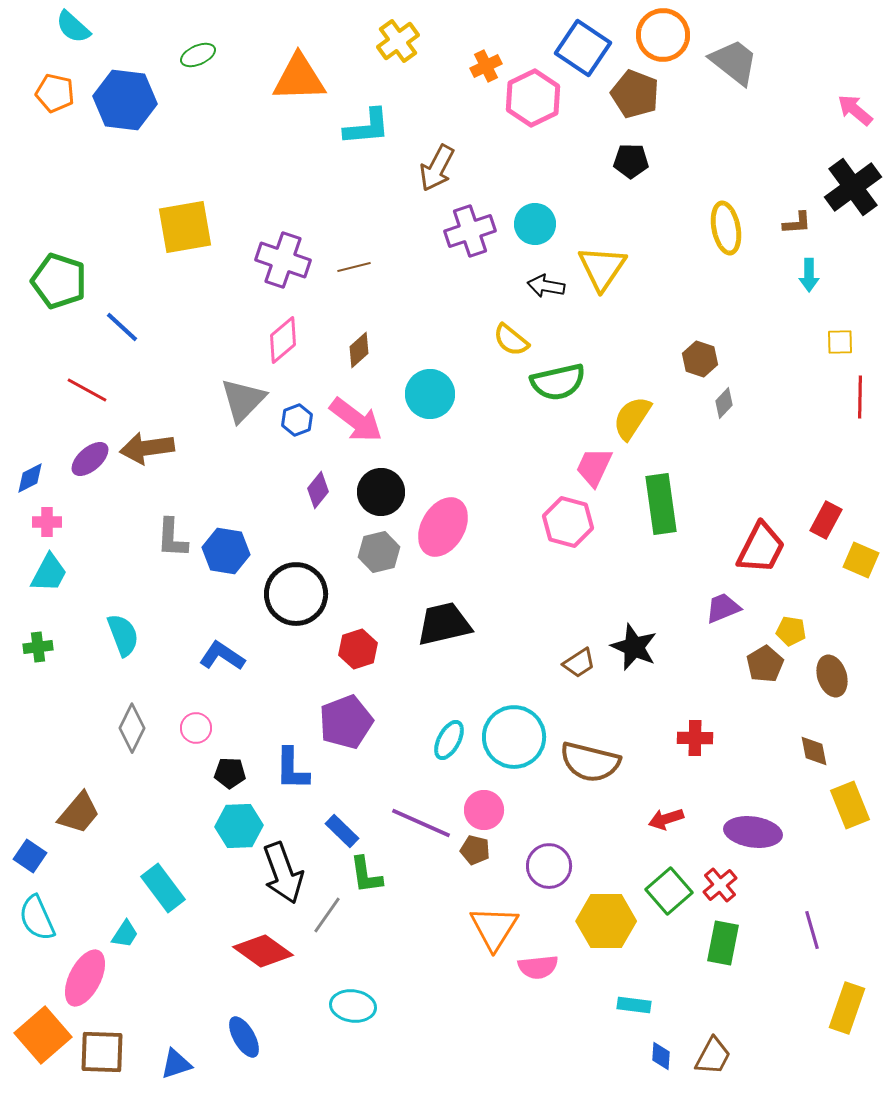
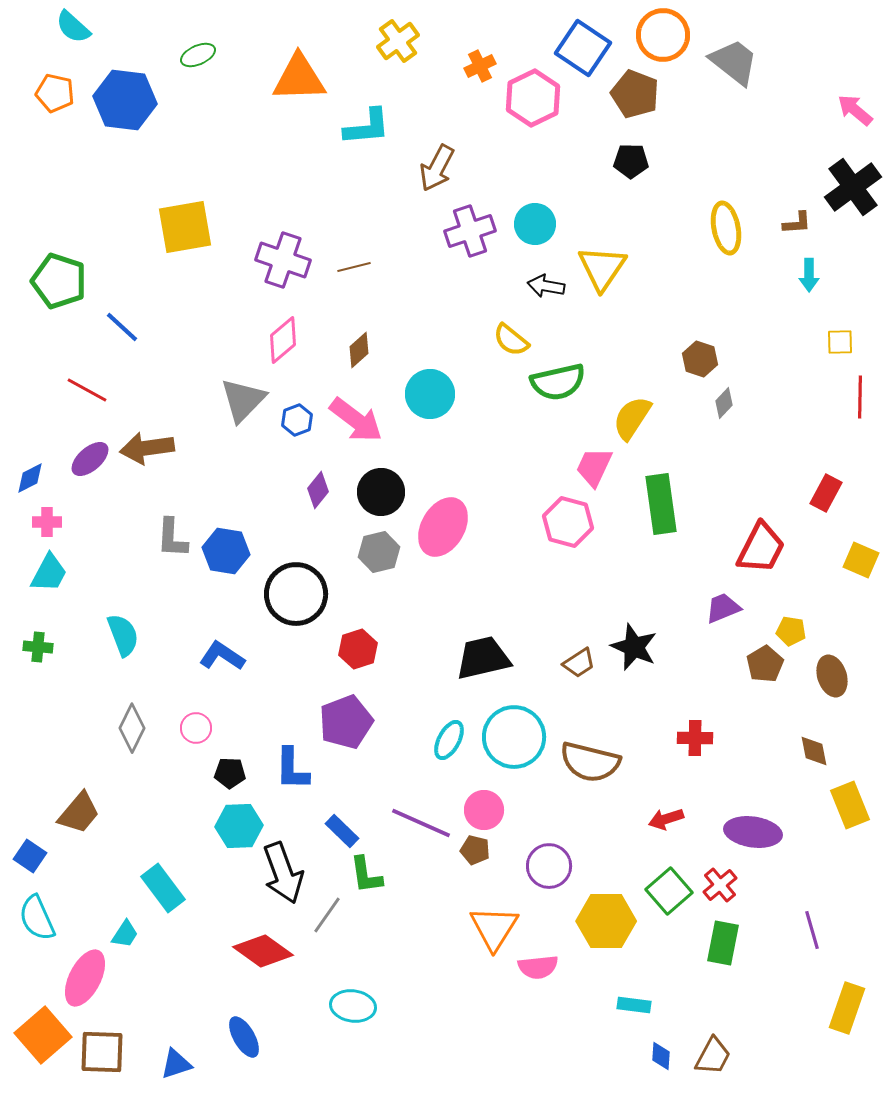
orange cross at (486, 66): moved 6 px left
red rectangle at (826, 520): moved 27 px up
black trapezoid at (444, 624): moved 39 px right, 34 px down
green cross at (38, 647): rotated 12 degrees clockwise
